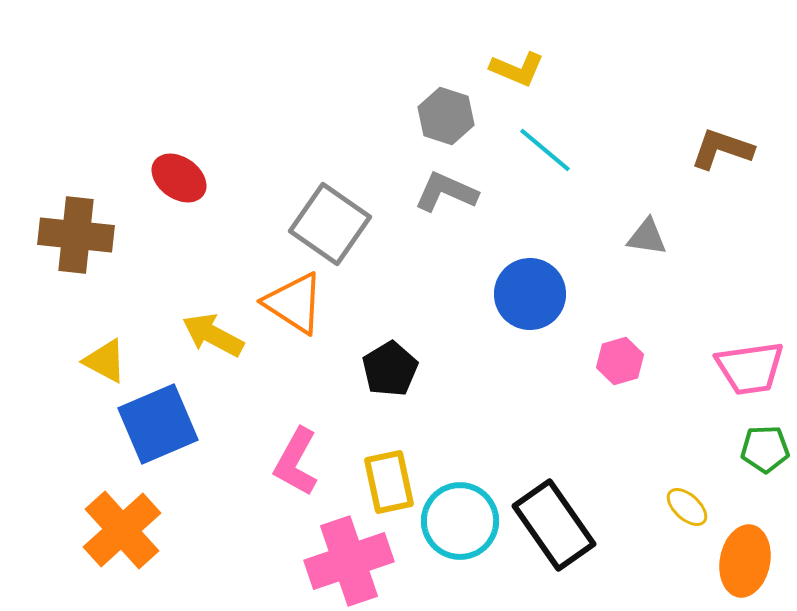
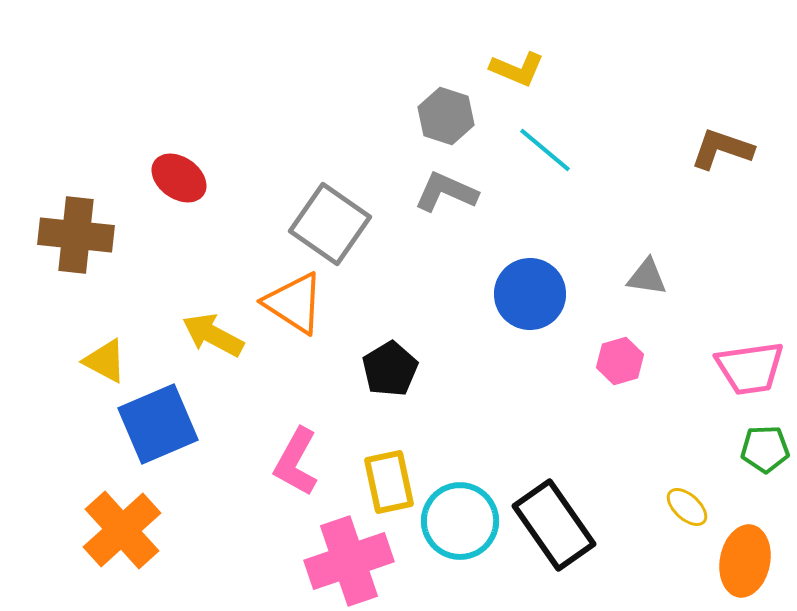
gray triangle: moved 40 px down
